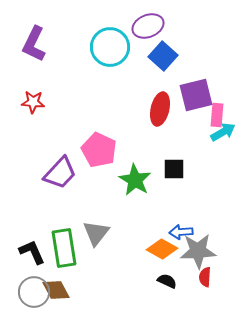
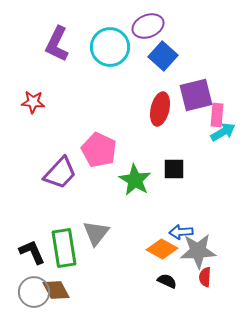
purple L-shape: moved 23 px right
